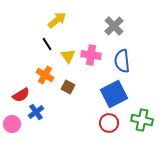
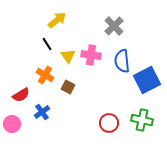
blue square: moved 33 px right, 14 px up
blue cross: moved 6 px right
